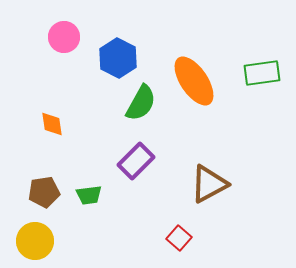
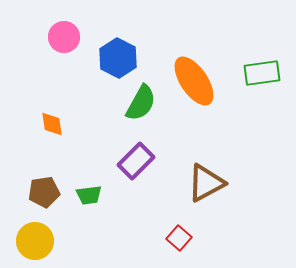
brown triangle: moved 3 px left, 1 px up
